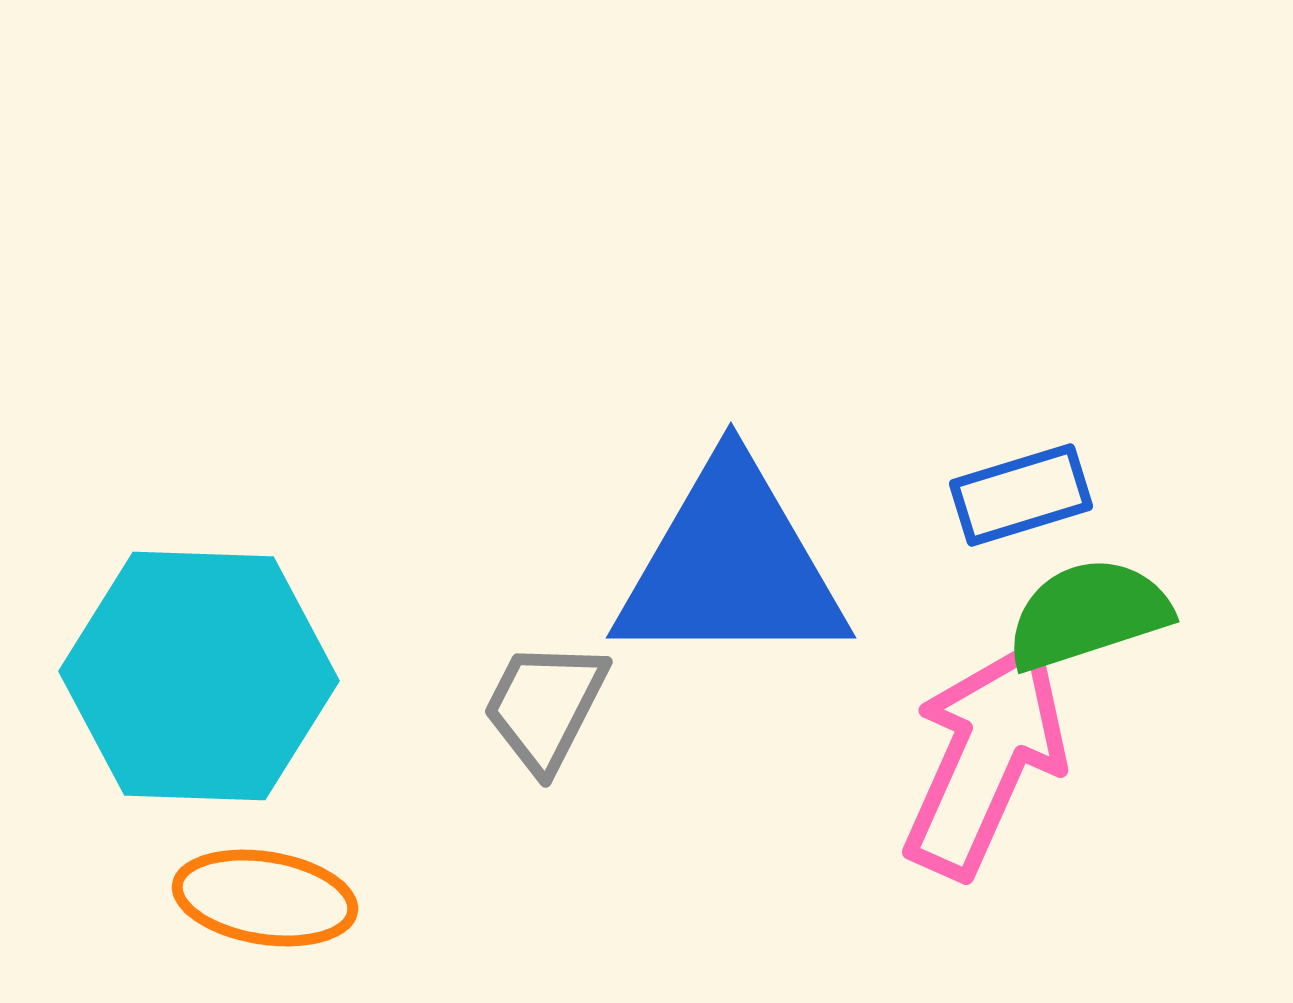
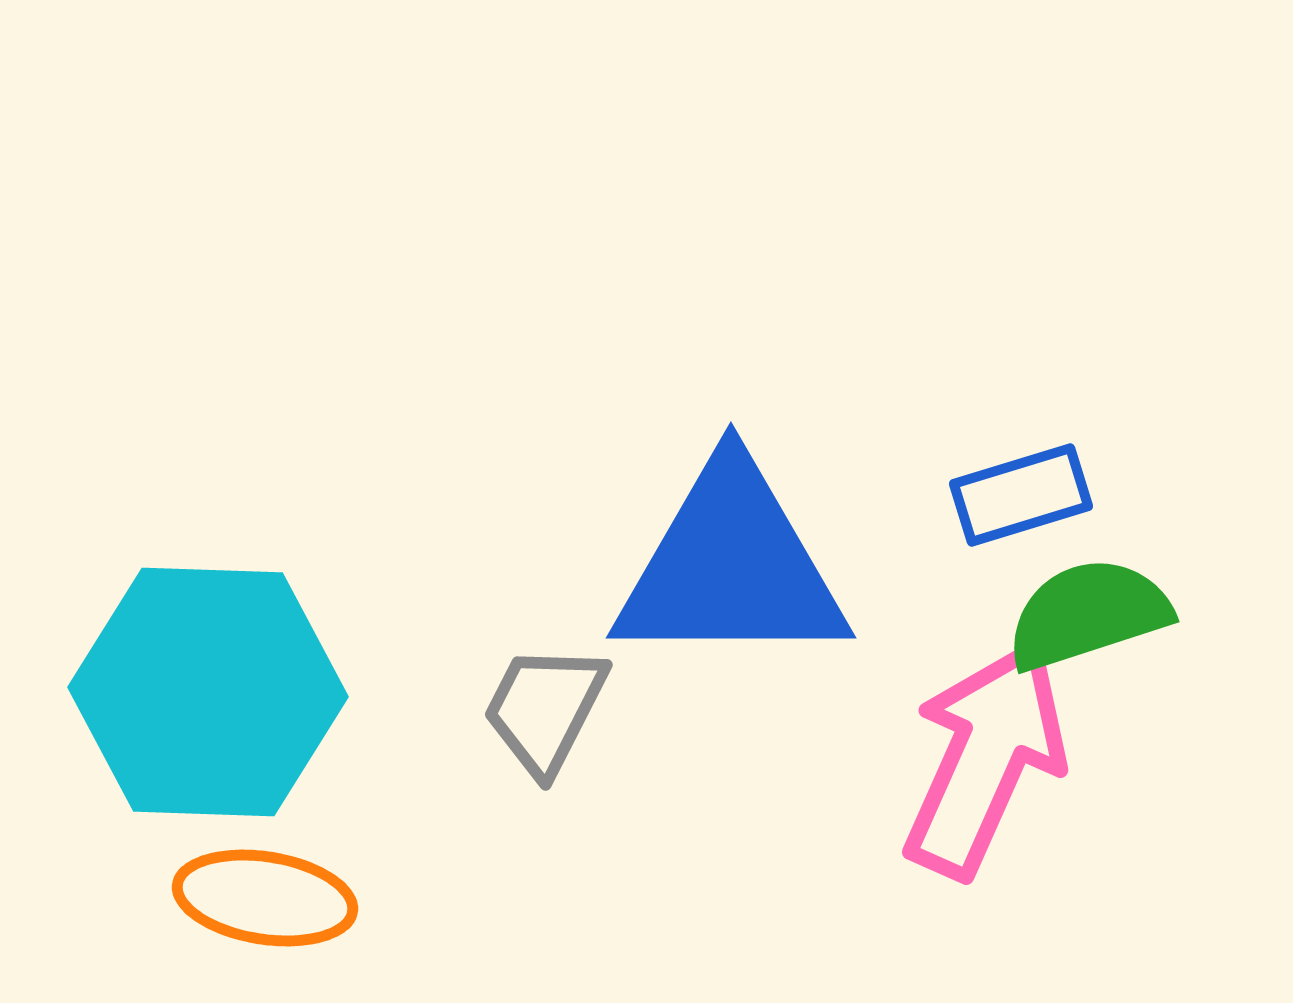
cyan hexagon: moved 9 px right, 16 px down
gray trapezoid: moved 3 px down
